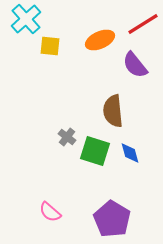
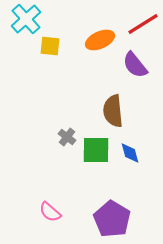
green square: moved 1 px right, 1 px up; rotated 16 degrees counterclockwise
